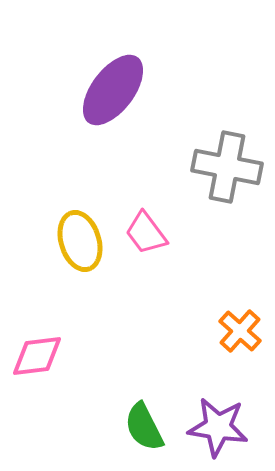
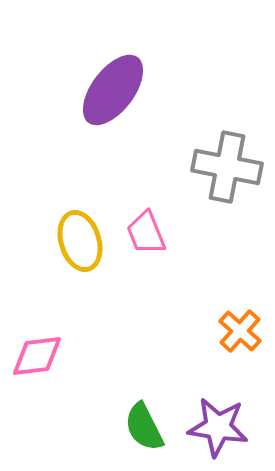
pink trapezoid: rotated 15 degrees clockwise
